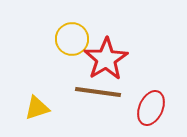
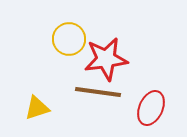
yellow circle: moved 3 px left
red star: rotated 24 degrees clockwise
